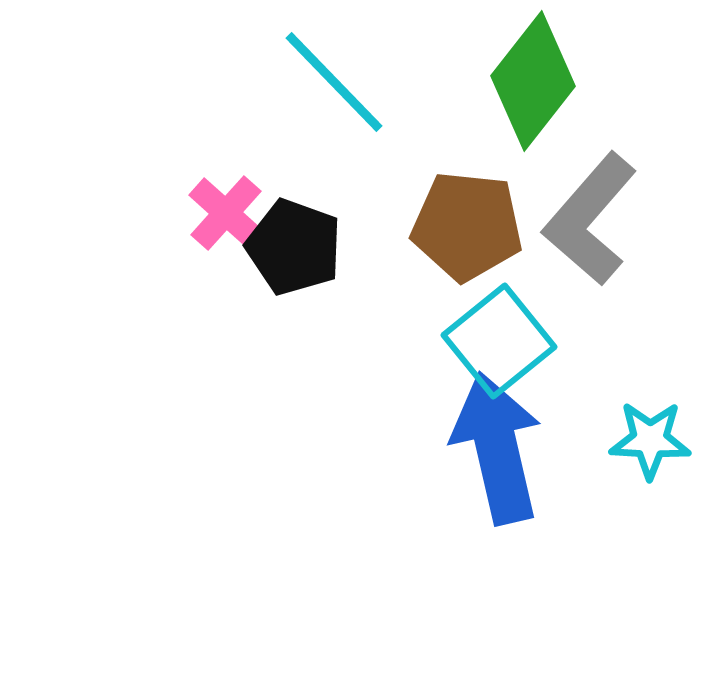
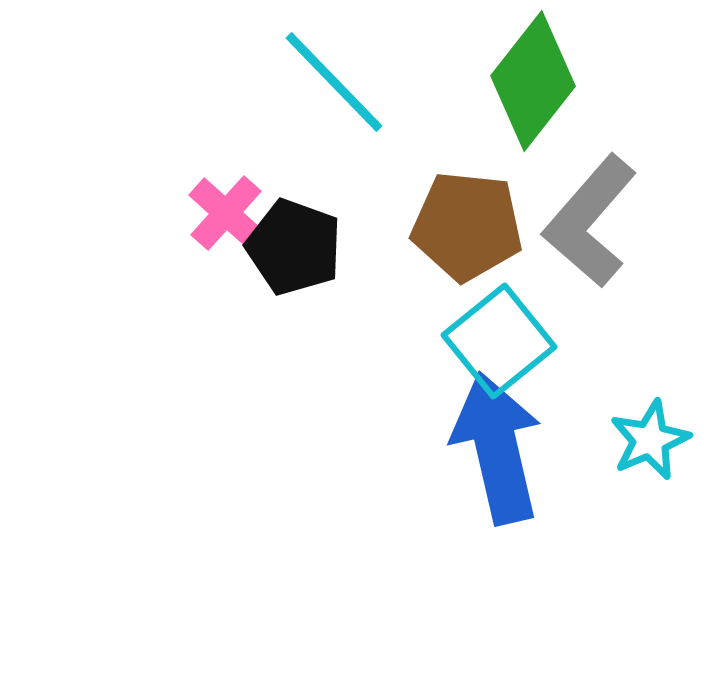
gray L-shape: moved 2 px down
cyan star: rotated 26 degrees counterclockwise
